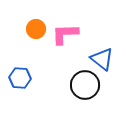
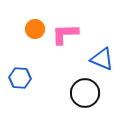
orange circle: moved 1 px left
blue triangle: rotated 15 degrees counterclockwise
black circle: moved 8 px down
